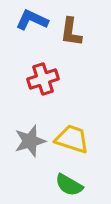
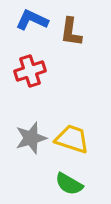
red cross: moved 13 px left, 8 px up
gray star: moved 1 px right, 3 px up
green semicircle: moved 1 px up
